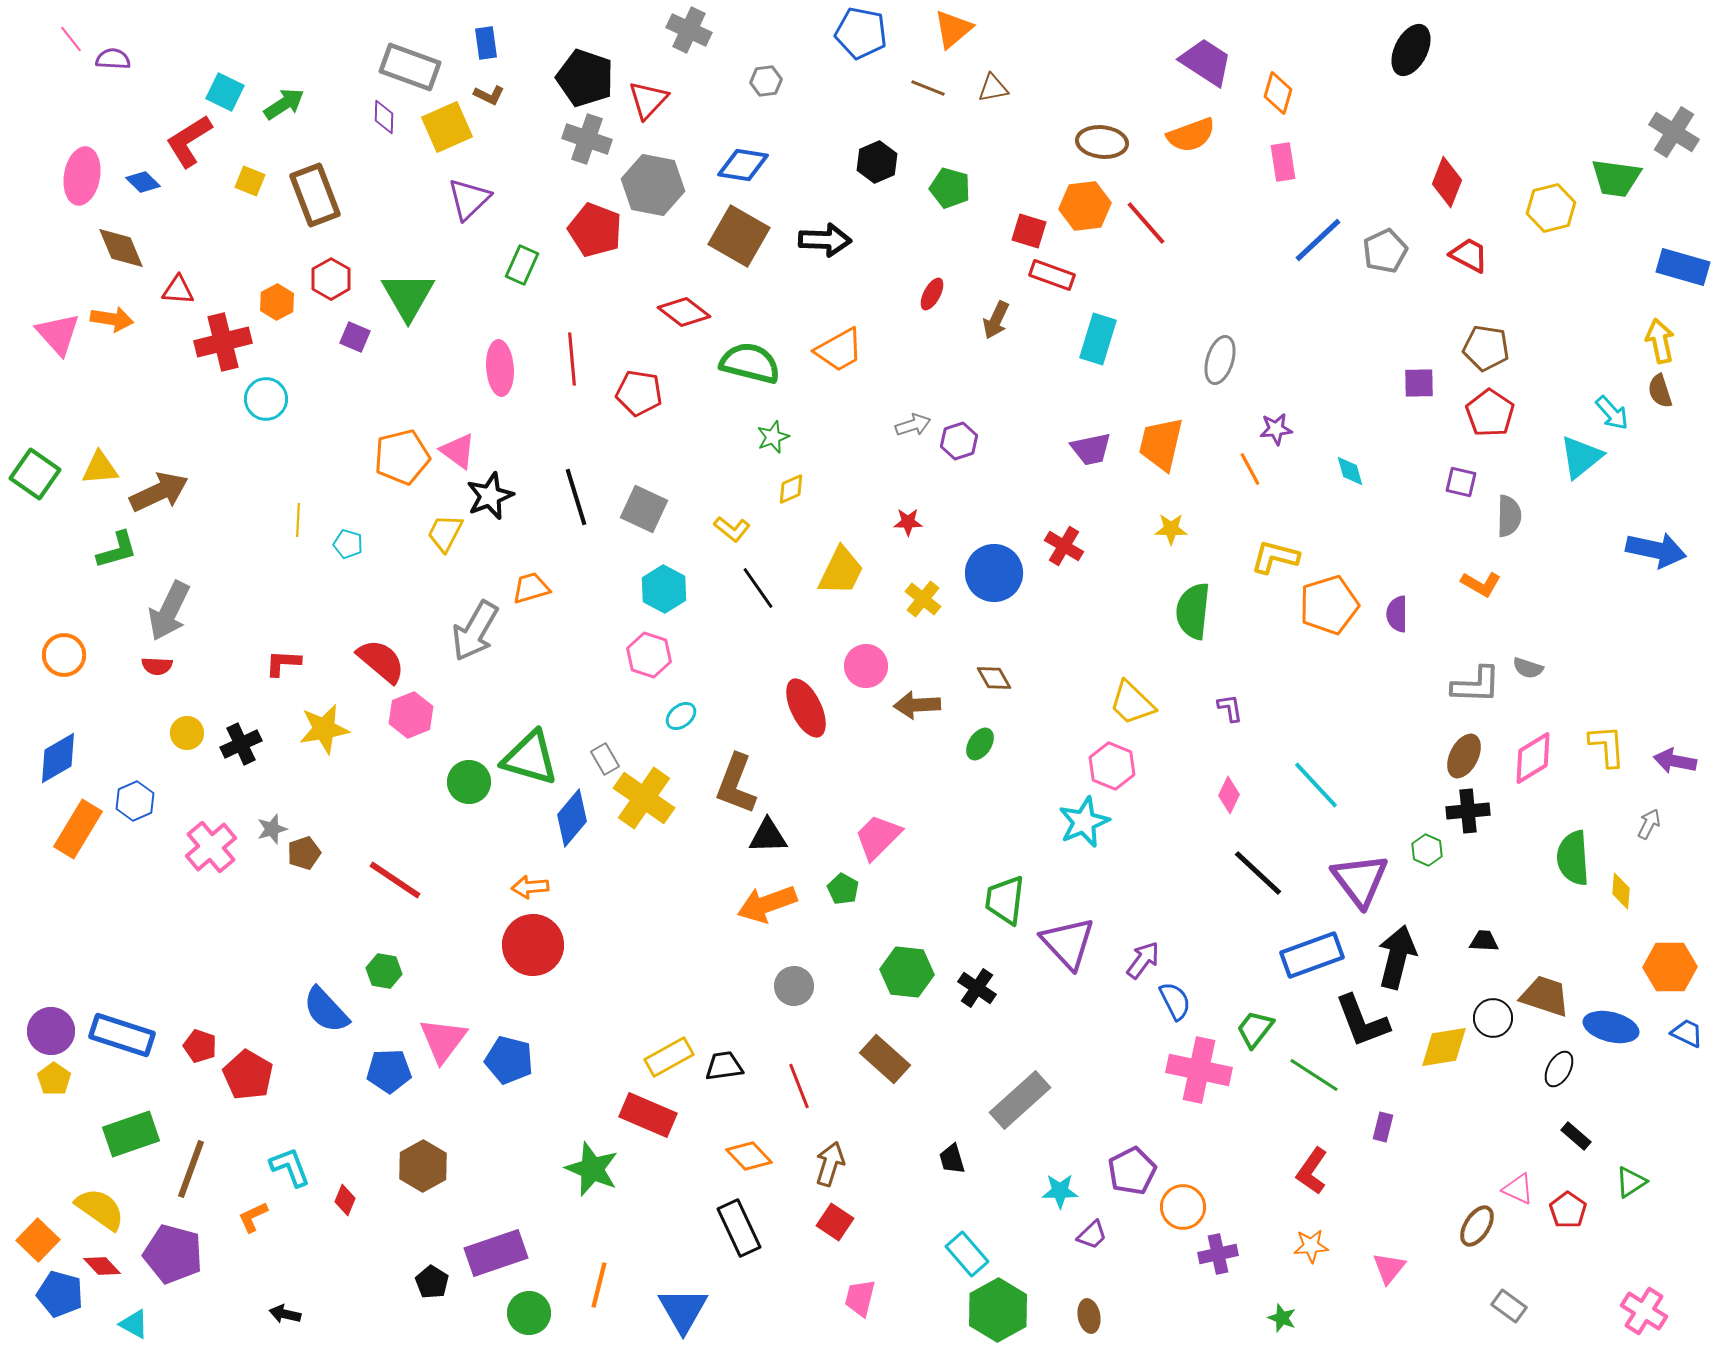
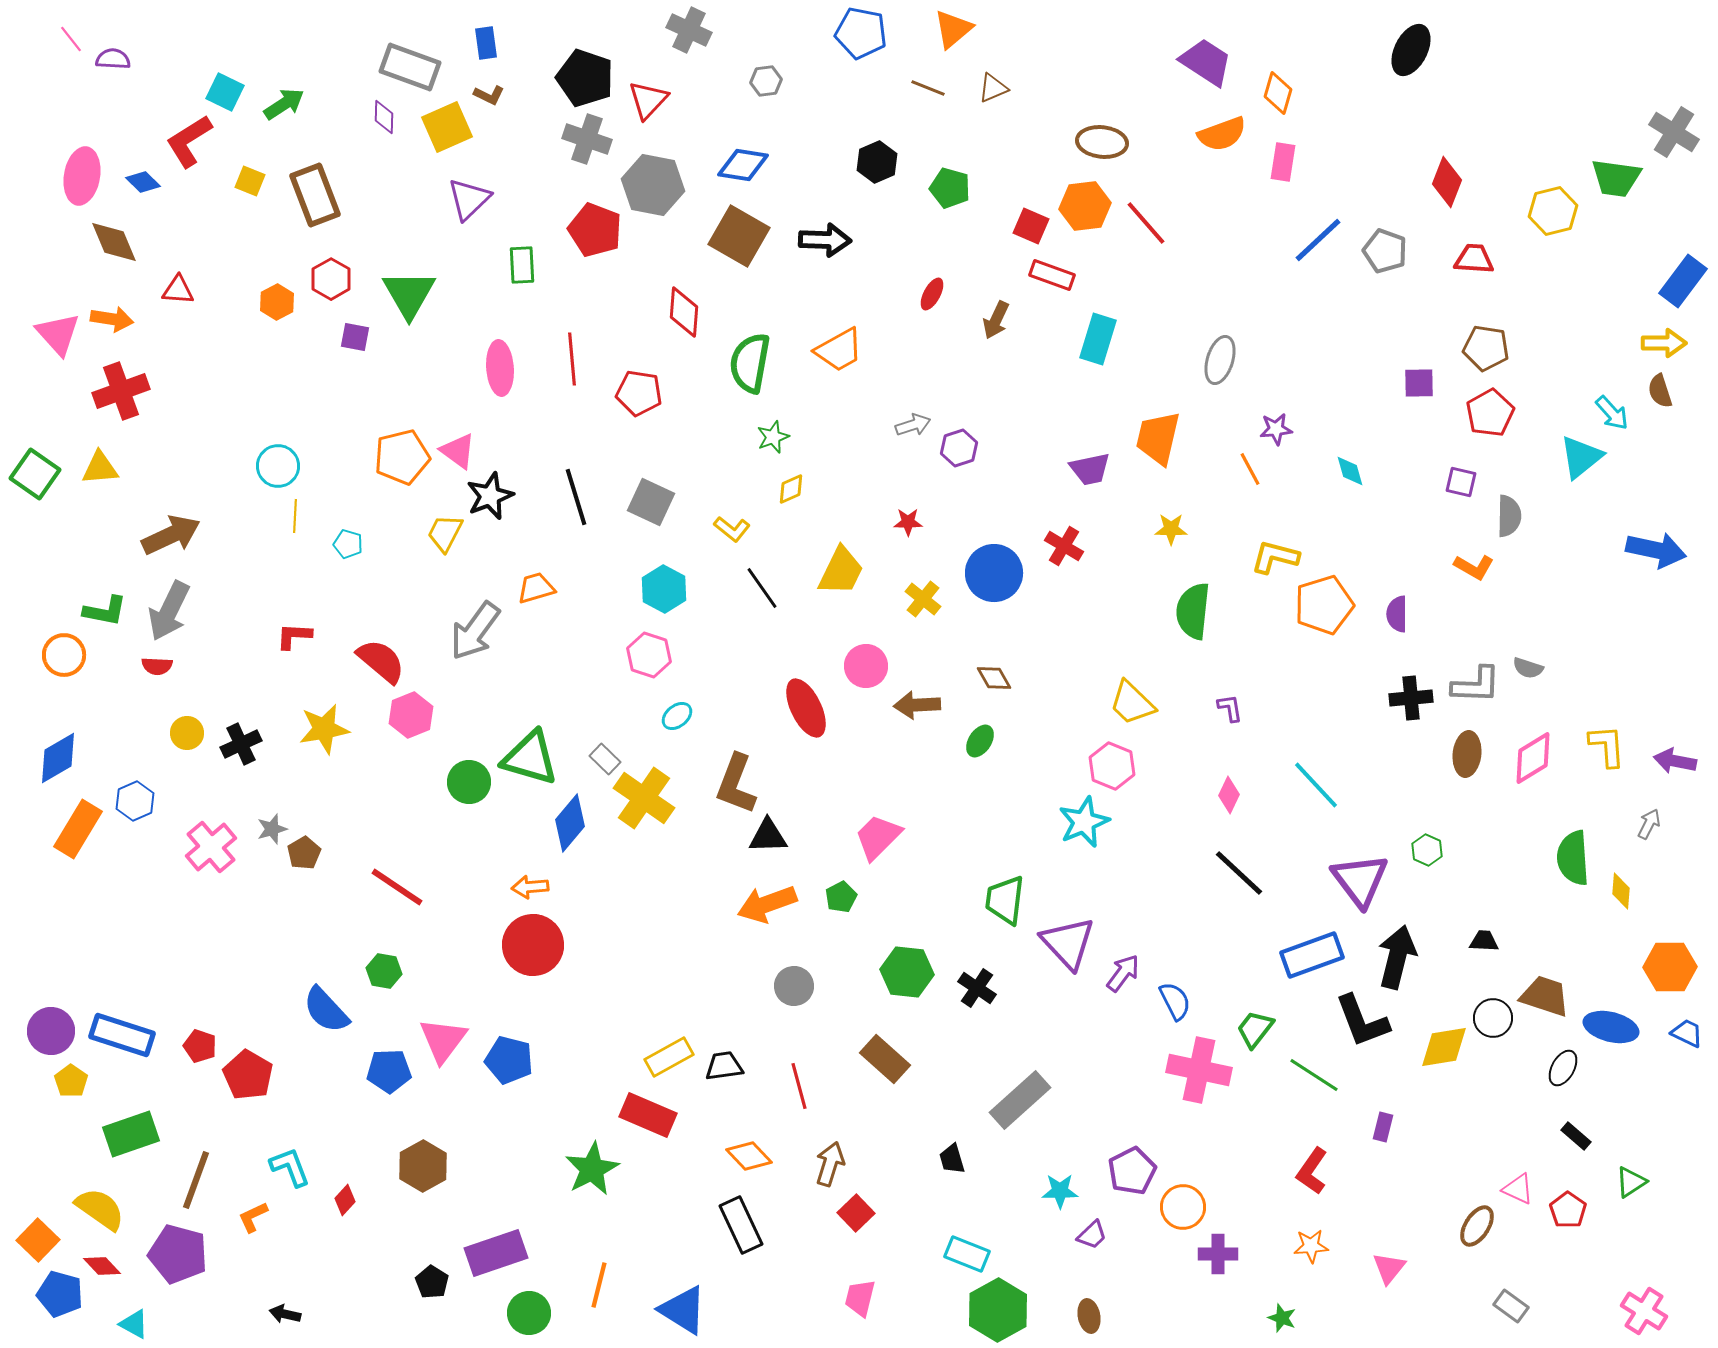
brown triangle at (993, 88): rotated 12 degrees counterclockwise
orange semicircle at (1191, 135): moved 31 px right, 1 px up
pink rectangle at (1283, 162): rotated 18 degrees clockwise
yellow hexagon at (1551, 208): moved 2 px right, 3 px down
red square at (1029, 231): moved 2 px right, 5 px up; rotated 6 degrees clockwise
brown diamond at (121, 248): moved 7 px left, 6 px up
gray pentagon at (1385, 251): rotated 27 degrees counterclockwise
red trapezoid at (1469, 255): moved 5 px right, 4 px down; rotated 24 degrees counterclockwise
green rectangle at (522, 265): rotated 27 degrees counterclockwise
blue rectangle at (1683, 267): moved 14 px down; rotated 69 degrees counterclockwise
green triangle at (408, 296): moved 1 px right, 2 px up
red diamond at (684, 312): rotated 57 degrees clockwise
purple square at (355, 337): rotated 12 degrees counterclockwise
yellow arrow at (1660, 341): moved 4 px right, 2 px down; rotated 102 degrees clockwise
red cross at (223, 342): moved 102 px left, 49 px down; rotated 6 degrees counterclockwise
green semicircle at (750, 363): rotated 94 degrees counterclockwise
cyan circle at (266, 399): moved 12 px right, 67 px down
red pentagon at (1490, 413): rotated 9 degrees clockwise
purple hexagon at (959, 441): moved 7 px down
orange trapezoid at (1161, 444): moved 3 px left, 6 px up
purple trapezoid at (1091, 449): moved 1 px left, 20 px down
brown arrow at (159, 492): moved 12 px right, 43 px down
gray square at (644, 509): moved 7 px right, 7 px up
yellow line at (298, 520): moved 3 px left, 4 px up
green L-shape at (117, 550): moved 12 px left, 61 px down; rotated 27 degrees clockwise
orange L-shape at (1481, 584): moved 7 px left, 17 px up
orange trapezoid at (531, 588): moved 5 px right
black line at (758, 588): moved 4 px right
orange pentagon at (1329, 605): moved 5 px left
gray arrow at (475, 631): rotated 6 degrees clockwise
red L-shape at (283, 663): moved 11 px right, 27 px up
cyan ellipse at (681, 716): moved 4 px left
green ellipse at (980, 744): moved 3 px up
brown ellipse at (1464, 756): moved 3 px right, 2 px up; rotated 21 degrees counterclockwise
gray rectangle at (605, 759): rotated 16 degrees counterclockwise
black cross at (1468, 811): moved 57 px left, 113 px up
blue diamond at (572, 818): moved 2 px left, 5 px down
brown pentagon at (304, 853): rotated 12 degrees counterclockwise
black line at (1258, 873): moved 19 px left
red line at (395, 880): moved 2 px right, 7 px down
green pentagon at (843, 889): moved 2 px left, 8 px down; rotated 16 degrees clockwise
purple arrow at (1143, 960): moved 20 px left, 13 px down
black ellipse at (1559, 1069): moved 4 px right, 1 px up
yellow pentagon at (54, 1079): moved 17 px right, 2 px down
red line at (799, 1086): rotated 6 degrees clockwise
brown line at (191, 1169): moved 5 px right, 11 px down
green star at (592, 1169): rotated 22 degrees clockwise
red diamond at (345, 1200): rotated 20 degrees clockwise
red square at (835, 1222): moved 21 px right, 9 px up; rotated 12 degrees clockwise
black rectangle at (739, 1228): moved 2 px right, 3 px up
purple pentagon at (173, 1254): moved 5 px right
cyan rectangle at (967, 1254): rotated 27 degrees counterclockwise
purple cross at (1218, 1254): rotated 12 degrees clockwise
gray rectangle at (1509, 1306): moved 2 px right
blue triangle at (683, 1310): rotated 28 degrees counterclockwise
